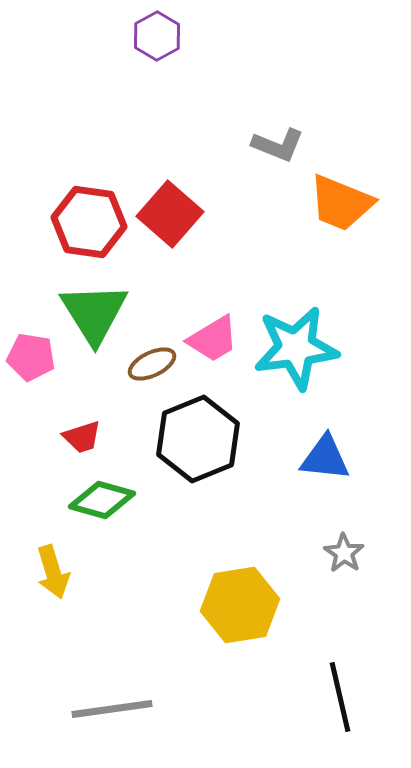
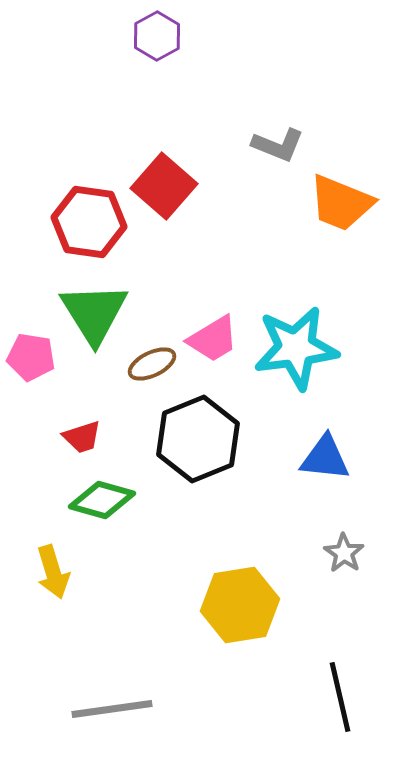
red square: moved 6 px left, 28 px up
